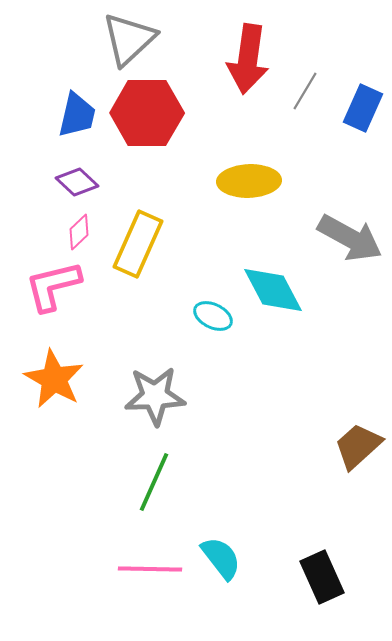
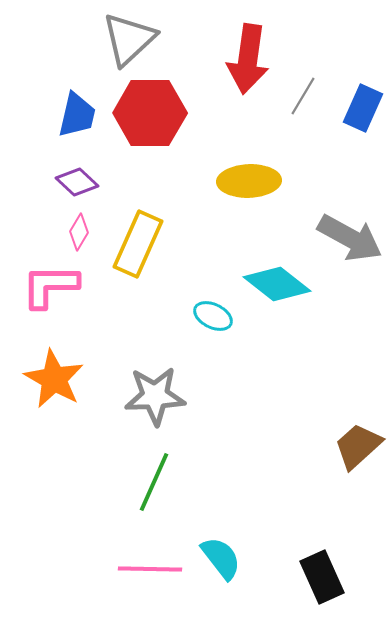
gray line: moved 2 px left, 5 px down
red hexagon: moved 3 px right
pink diamond: rotated 15 degrees counterclockwise
pink L-shape: moved 3 px left; rotated 14 degrees clockwise
cyan diamond: moved 4 px right, 6 px up; rotated 24 degrees counterclockwise
